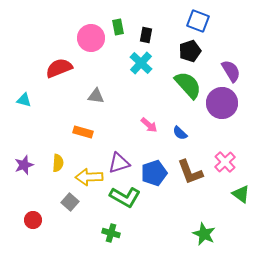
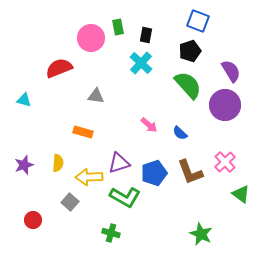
purple circle: moved 3 px right, 2 px down
green star: moved 3 px left
